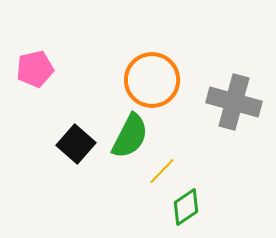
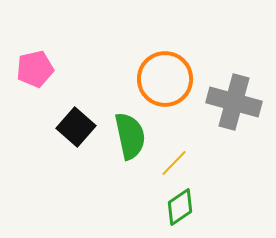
orange circle: moved 13 px right, 1 px up
green semicircle: rotated 39 degrees counterclockwise
black square: moved 17 px up
yellow line: moved 12 px right, 8 px up
green diamond: moved 6 px left
